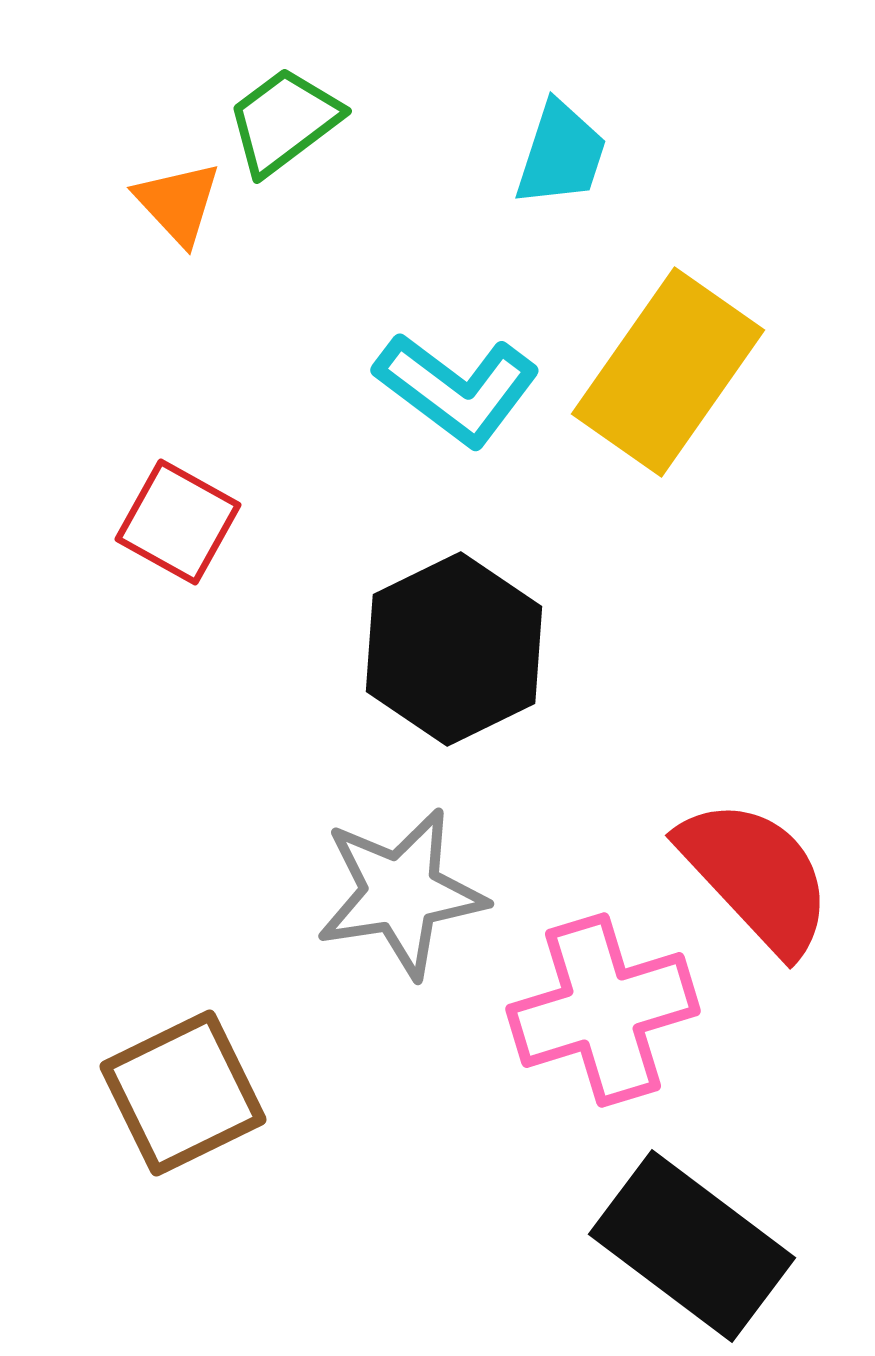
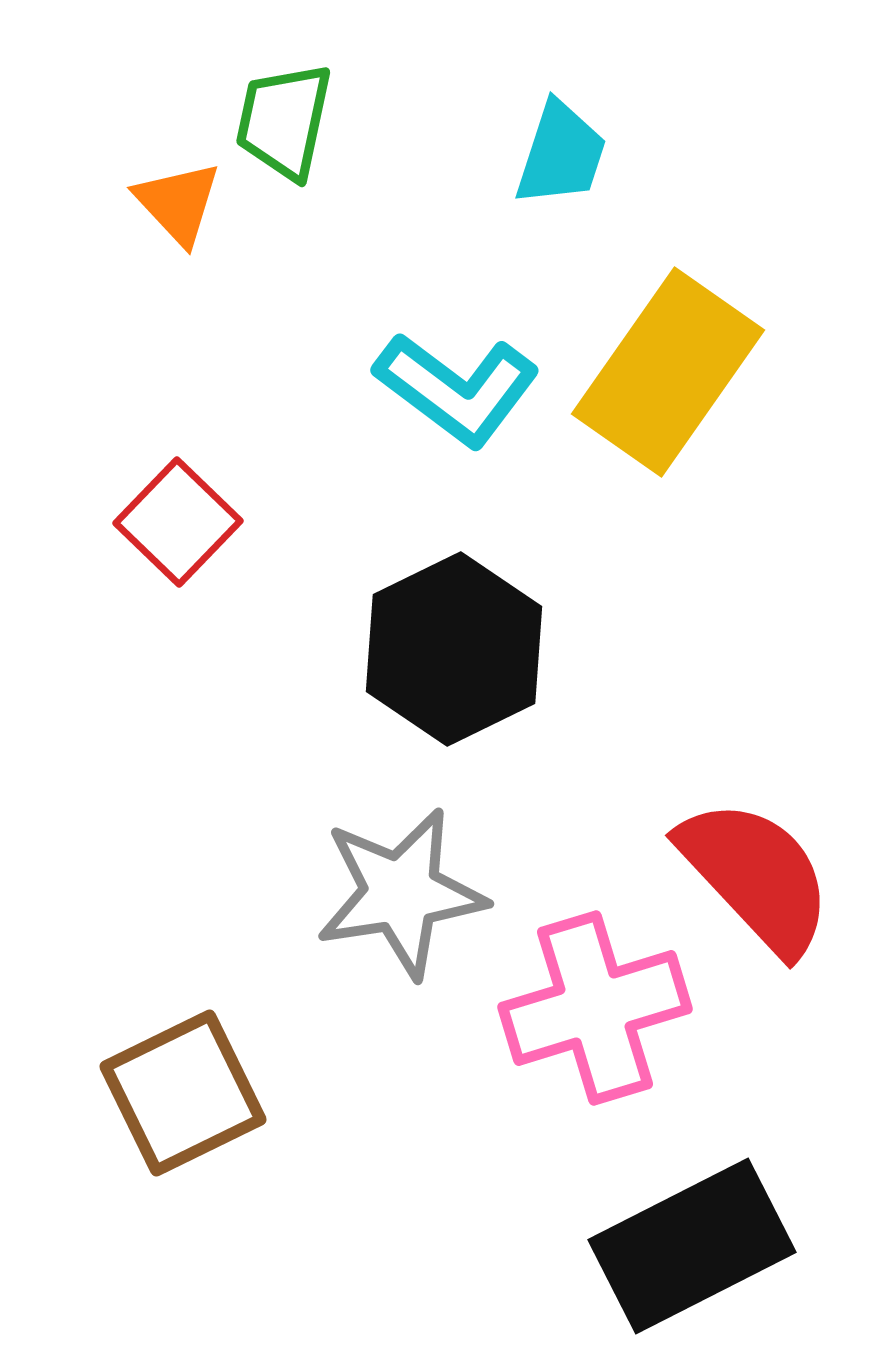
green trapezoid: rotated 41 degrees counterclockwise
red square: rotated 15 degrees clockwise
pink cross: moved 8 px left, 2 px up
black rectangle: rotated 64 degrees counterclockwise
